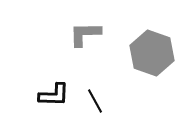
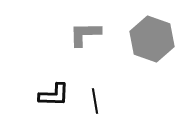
gray hexagon: moved 14 px up
black line: rotated 20 degrees clockwise
